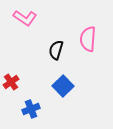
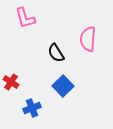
pink L-shape: rotated 40 degrees clockwise
black semicircle: moved 3 px down; rotated 48 degrees counterclockwise
red cross: rotated 21 degrees counterclockwise
blue cross: moved 1 px right, 1 px up
